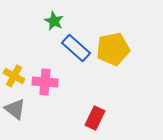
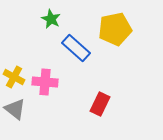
green star: moved 3 px left, 2 px up
yellow pentagon: moved 2 px right, 20 px up
yellow cross: moved 1 px down
red rectangle: moved 5 px right, 14 px up
